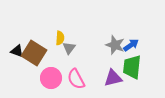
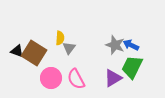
blue arrow: rotated 119 degrees counterclockwise
green trapezoid: rotated 20 degrees clockwise
purple triangle: rotated 18 degrees counterclockwise
